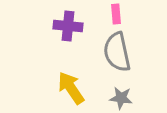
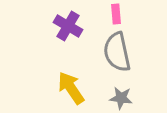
purple cross: rotated 24 degrees clockwise
